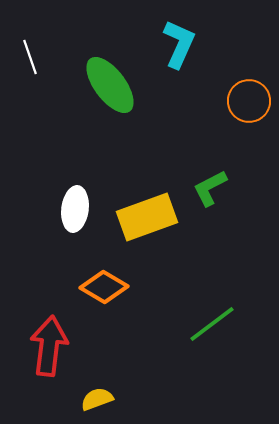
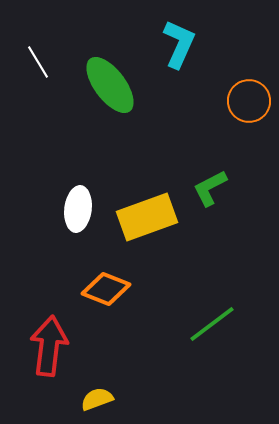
white line: moved 8 px right, 5 px down; rotated 12 degrees counterclockwise
white ellipse: moved 3 px right
orange diamond: moved 2 px right, 2 px down; rotated 9 degrees counterclockwise
